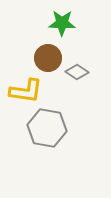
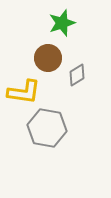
green star: rotated 20 degrees counterclockwise
gray diamond: moved 3 px down; rotated 65 degrees counterclockwise
yellow L-shape: moved 2 px left, 1 px down
